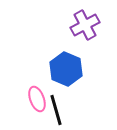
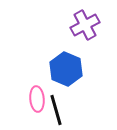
pink ellipse: rotated 15 degrees clockwise
